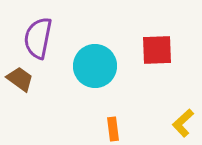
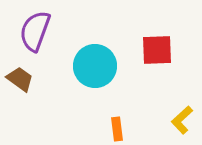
purple semicircle: moved 3 px left, 7 px up; rotated 9 degrees clockwise
yellow L-shape: moved 1 px left, 3 px up
orange rectangle: moved 4 px right
